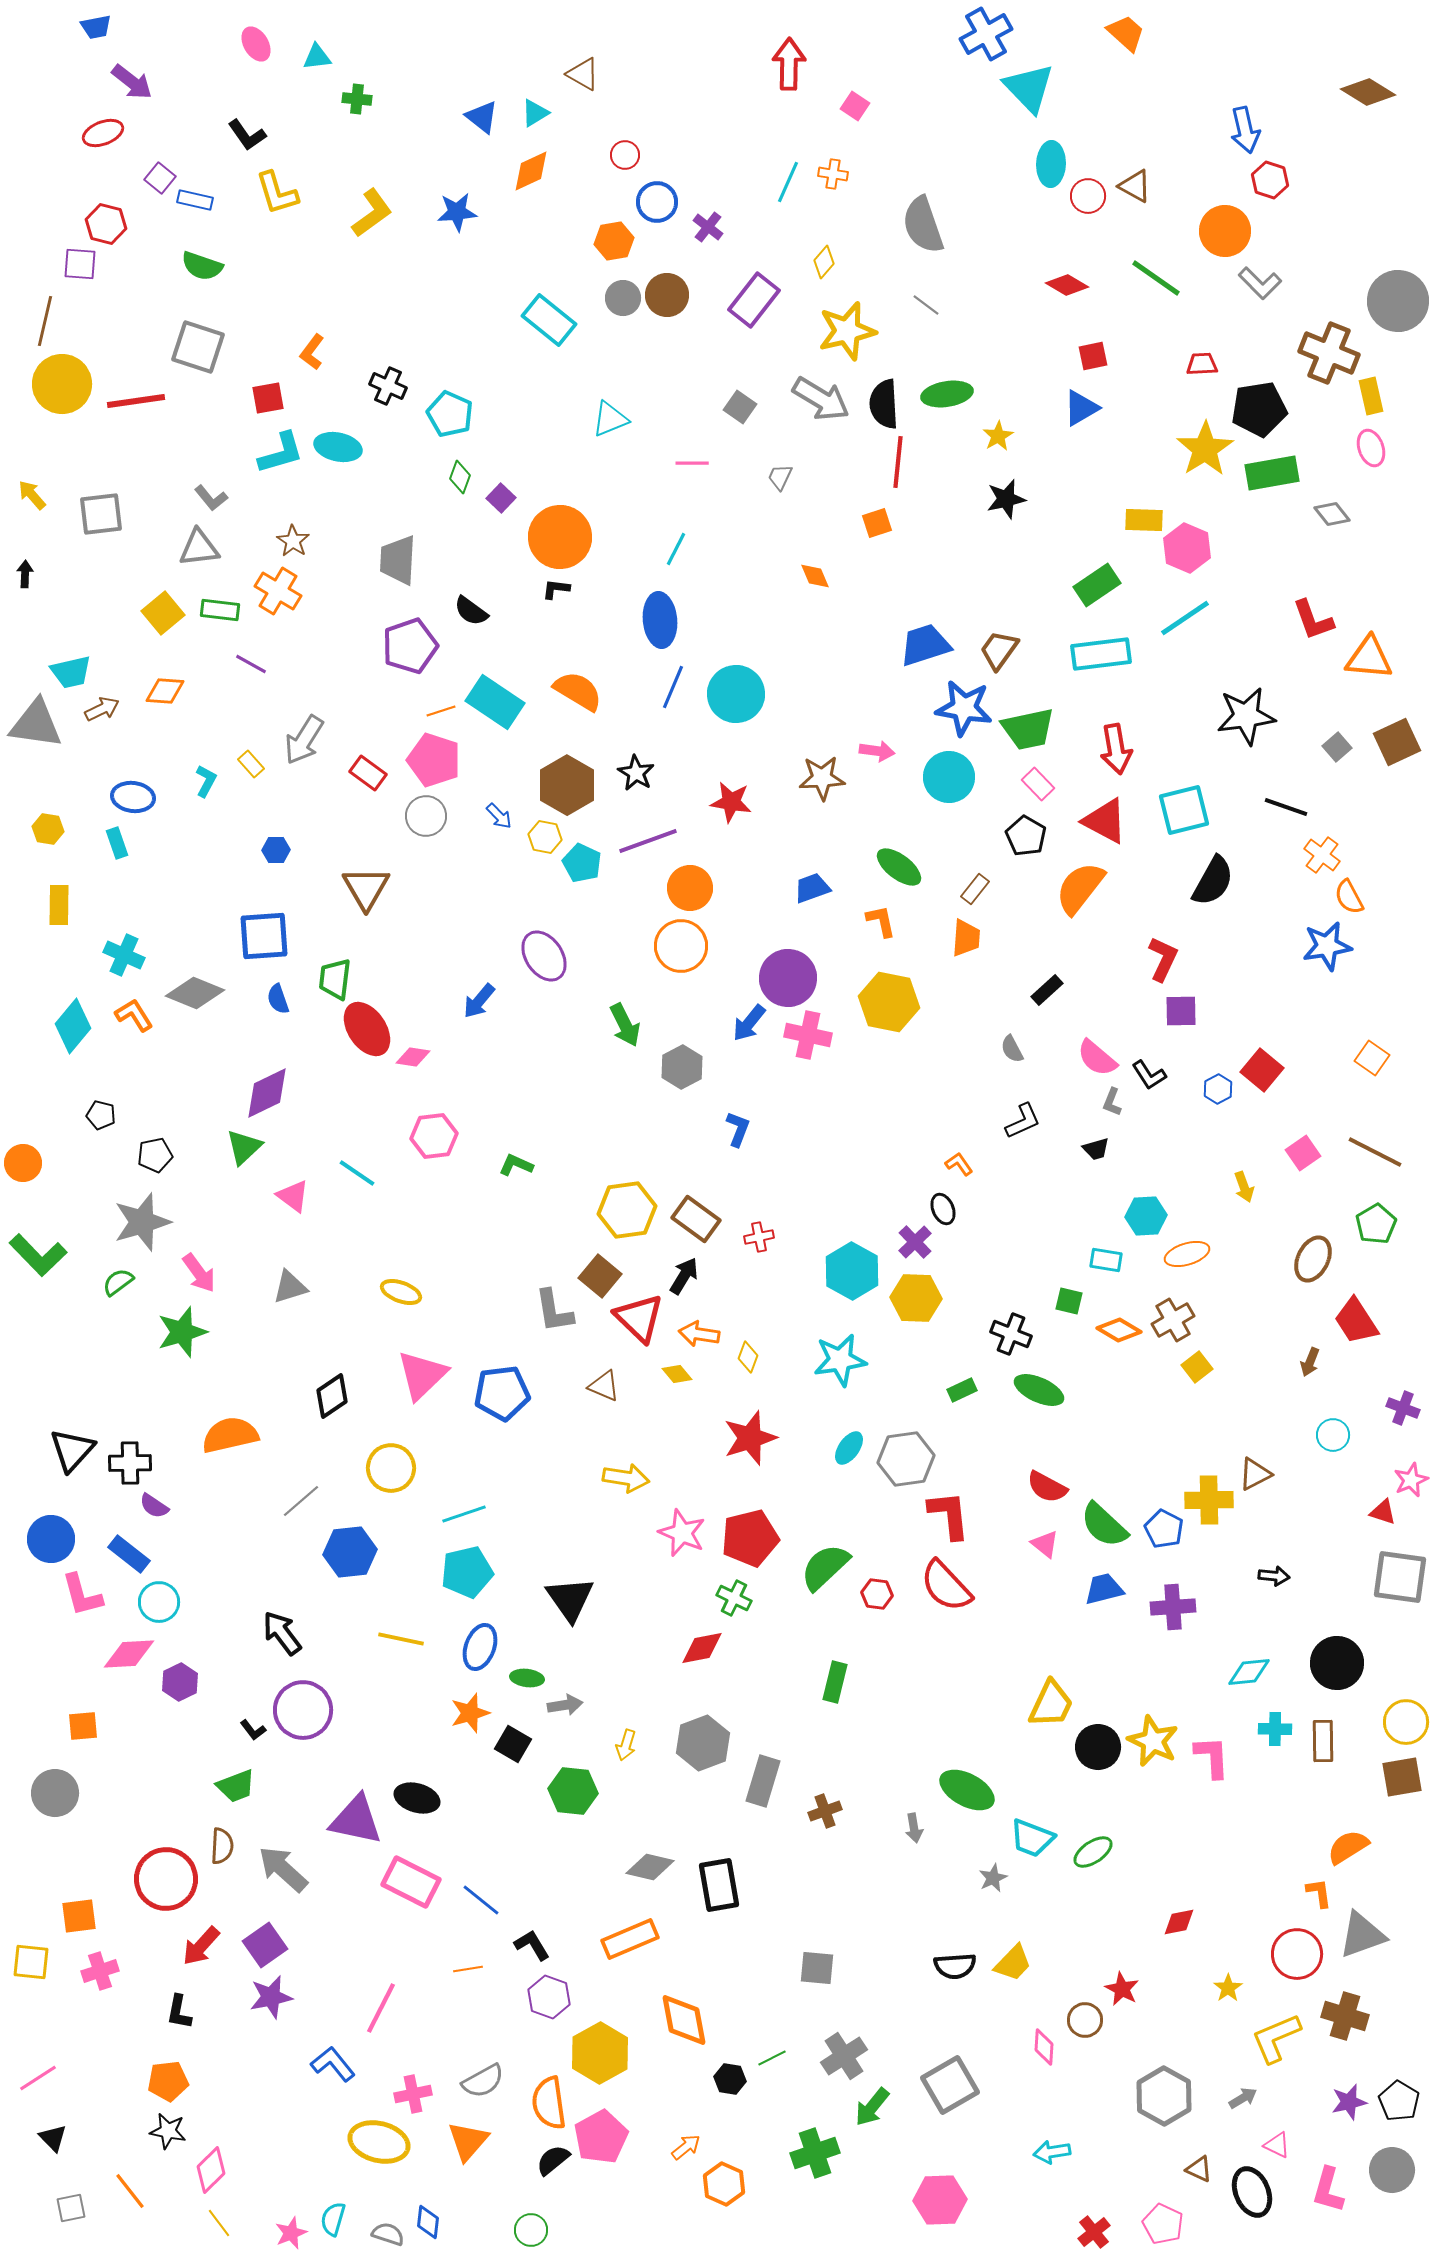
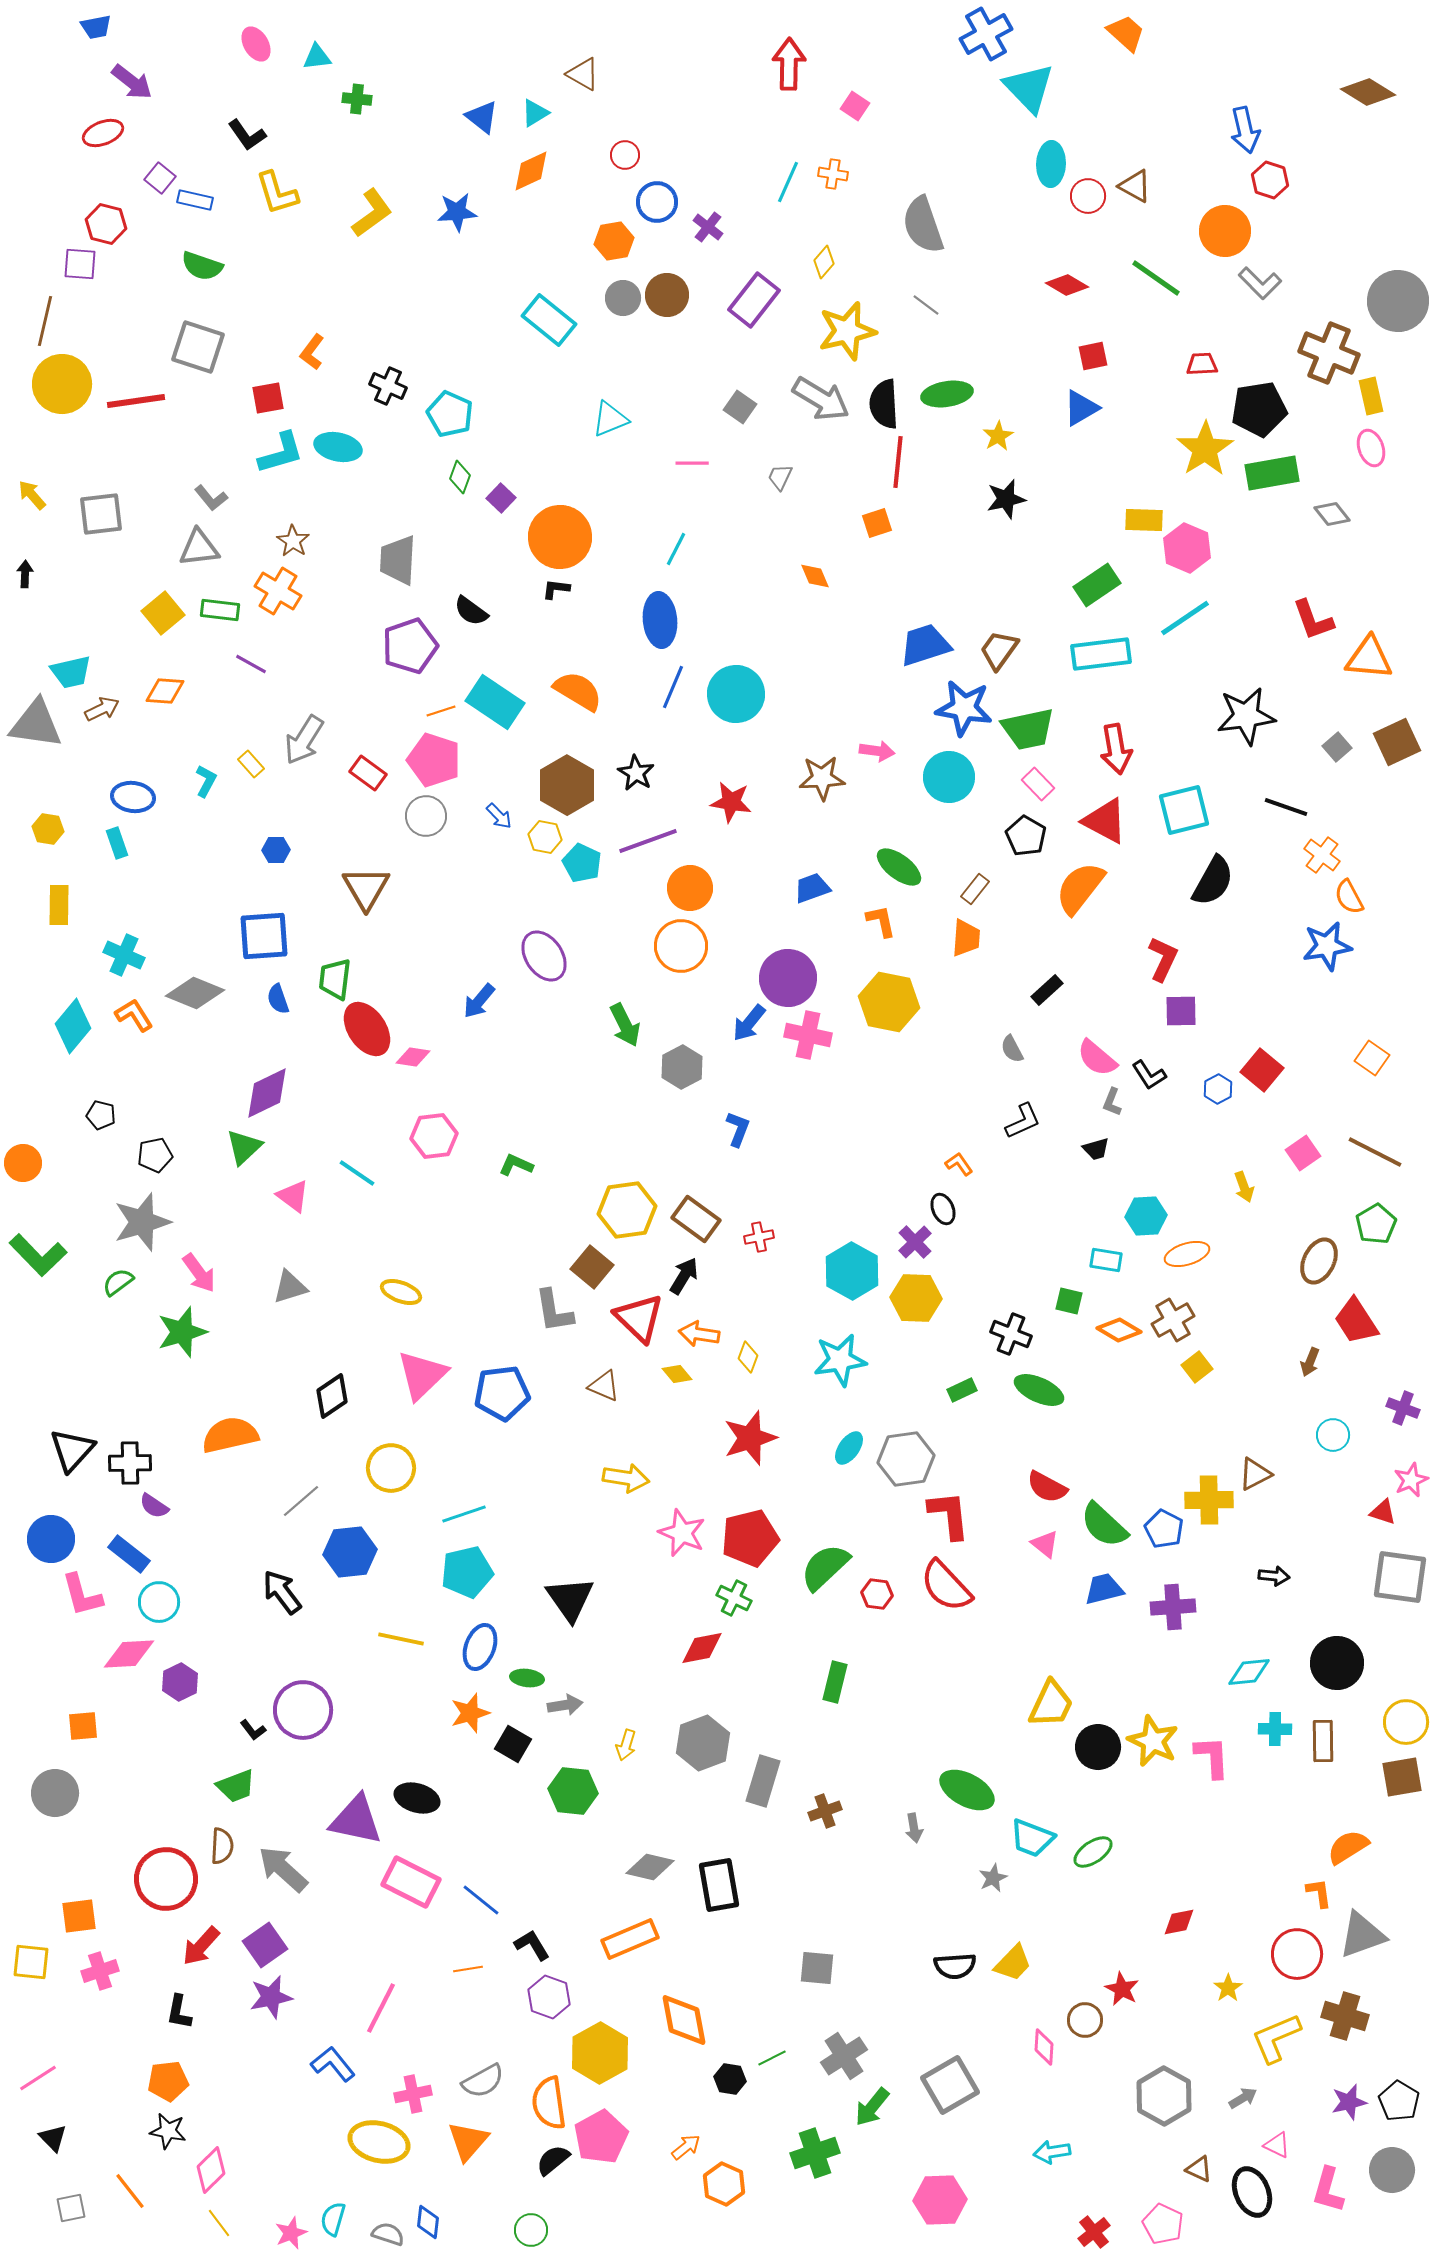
brown ellipse at (1313, 1259): moved 6 px right, 2 px down
brown square at (600, 1276): moved 8 px left, 9 px up
black arrow at (282, 1633): moved 41 px up
